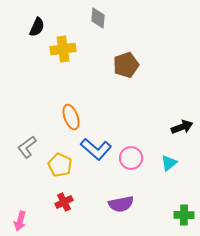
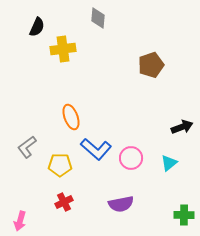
brown pentagon: moved 25 px right
yellow pentagon: rotated 25 degrees counterclockwise
